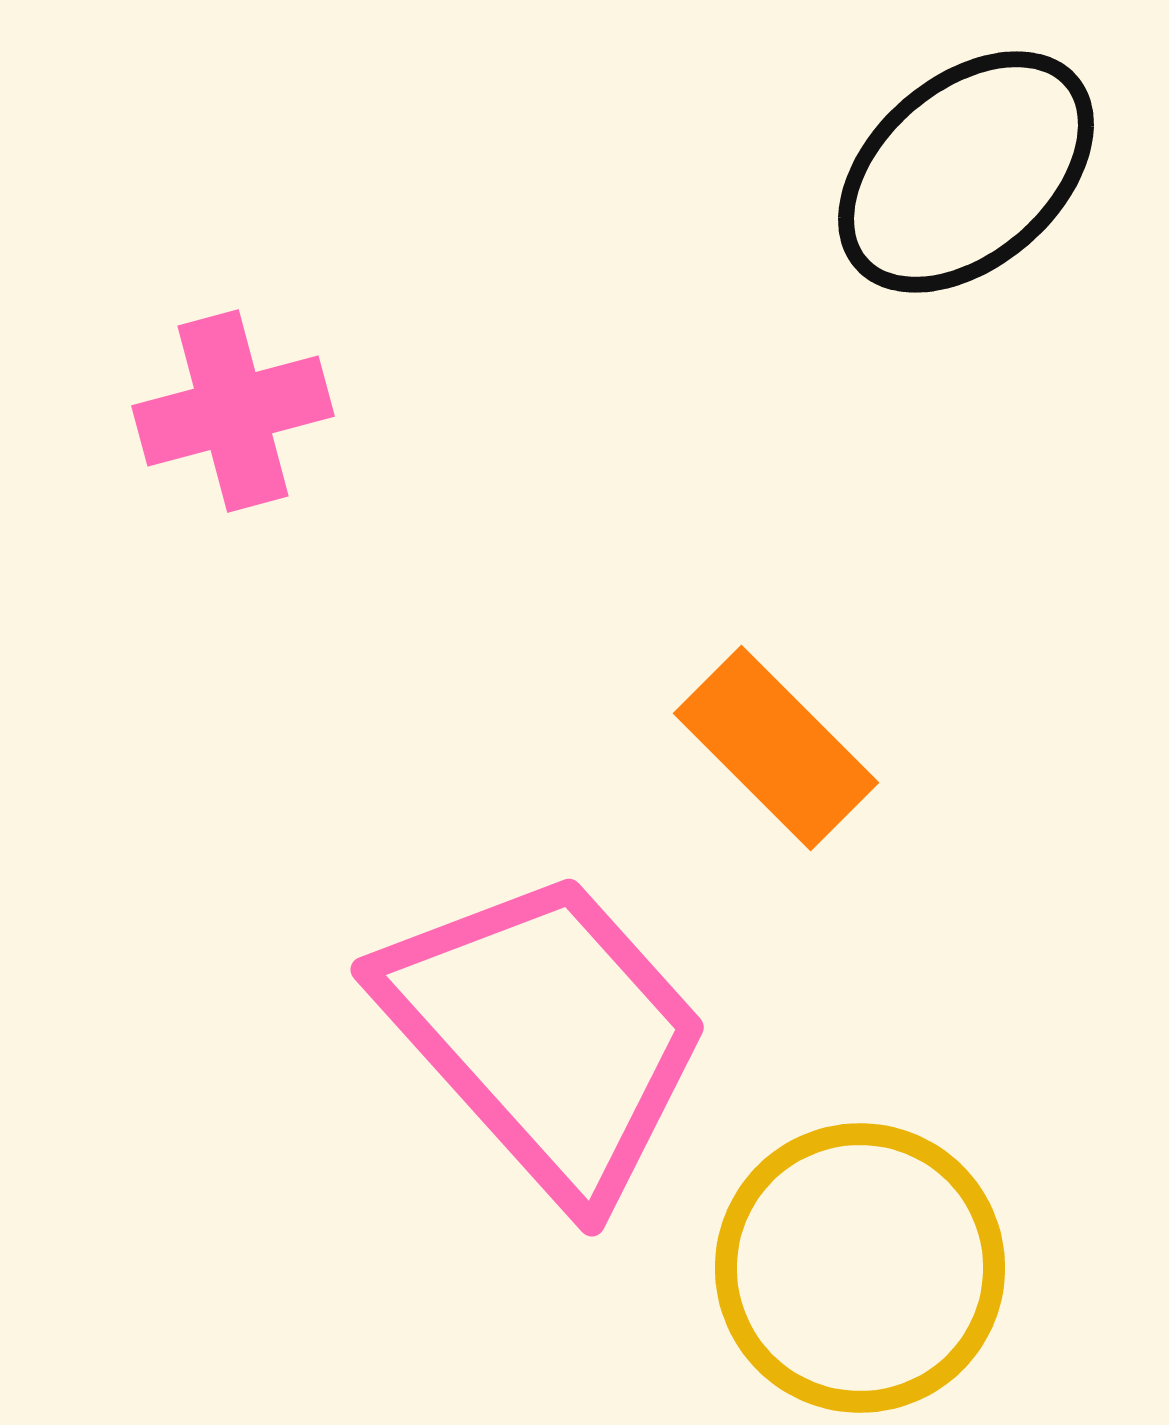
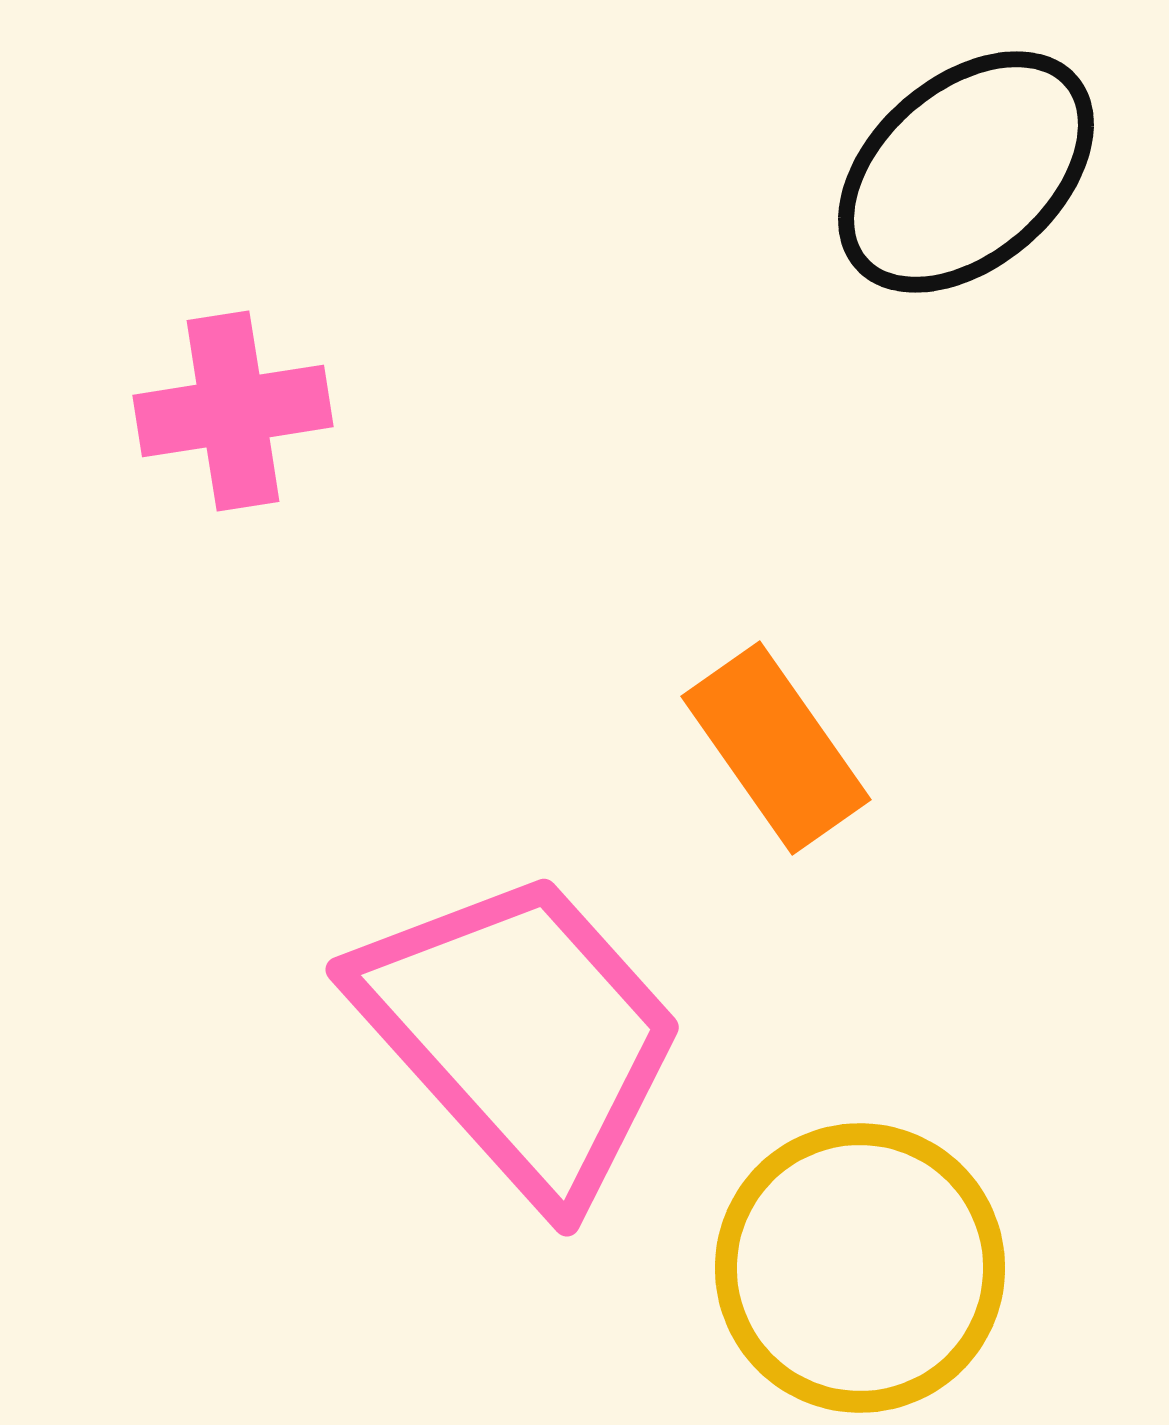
pink cross: rotated 6 degrees clockwise
orange rectangle: rotated 10 degrees clockwise
pink trapezoid: moved 25 px left
